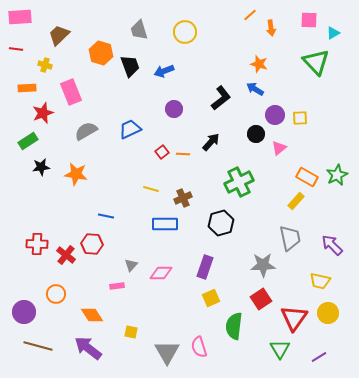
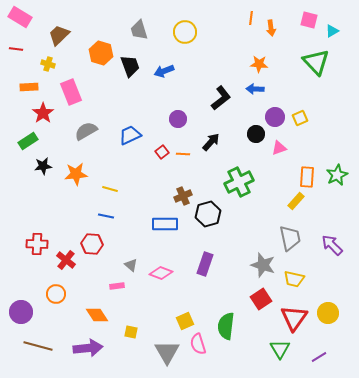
orange line at (250, 15): moved 1 px right, 3 px down; rotated 40 degrees counterclockwise
pink rectangle at (20, 17): rotated 35 degrees clockwise
pink square at (309, 20): rotated 12 degrees clockwise
cyan triangle at (333, 33): moved 1 px left, 2 px up
orange star at (259, 64): rotated 12 degrees counterclockwise
yellow cross at (45, 65): moved 3 px right, 1 px up
orange rectangle at (27, 88): moved 2 px right, 1 px up
blue arrow at (255, 89): rotated 30 degrees counterclockwise
purple circle at (174, 109): moved 4 px right, 10 px down
red star at (43, 113): rotated 15 degrees counterclockwise
purple circle at (275, 115): moved 2 px down
yellow square at (300, 118): rotated 21 degrees counterclockwise
blue trapezoid at (130, 129): moved 6 px down
pink triangle at (279, 148): rotated 21 degrees clockwise
black star at (41, 167): moved 2 px right, 1 px up
orange star at (76, 174): rotated 15 degrees counterclockwise
orange rectangle at (307, 177): rotated 65 degrees clockwise
yellow line at (151, 189): moved 41 px left
brown cross at (183, 198): moved 2 px up
black hexagon at (221, 223): moved 13 px left, 9 px up
red cross at (66, 255): moved 5 px down
gray triangle at (131, 265): rotated 32 degrees counterclockwise
gray star at (263, 265): rotated 20 degrees clockwise
purple rectangle at (205, 267): moved 3 px up
pink diamond at (161, 273): rotated 20 degrees clockwise
yellow trapezoid at (320, 281): moved 26 px left, 2 px up
yellow square at (211, 298): moved 26 px left, 23 px down
purple circle at (24, 312): moved 3 px left
orange diamond at (92, 315): moved 5 px right
green semicircle at (234, 326): moved 8 px left
pink semicircle at (199, 347): moved 1 px left, 3 px up
purple arrow at (88, 348): rotated 136 degrees clockwise
